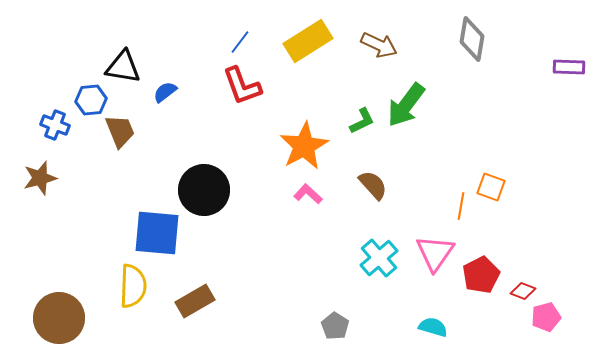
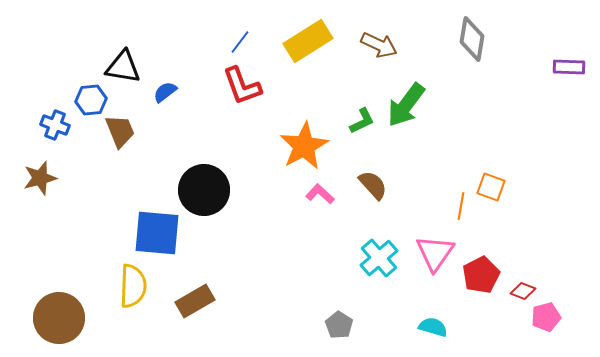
pink L-shape: moved 12 px right
gray pentagon: moved 4 px right, 1 px up
